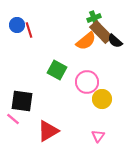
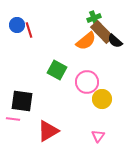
brown rectangle: moved 1 px right
pink line: rotated 32 degrees counterclockwise
